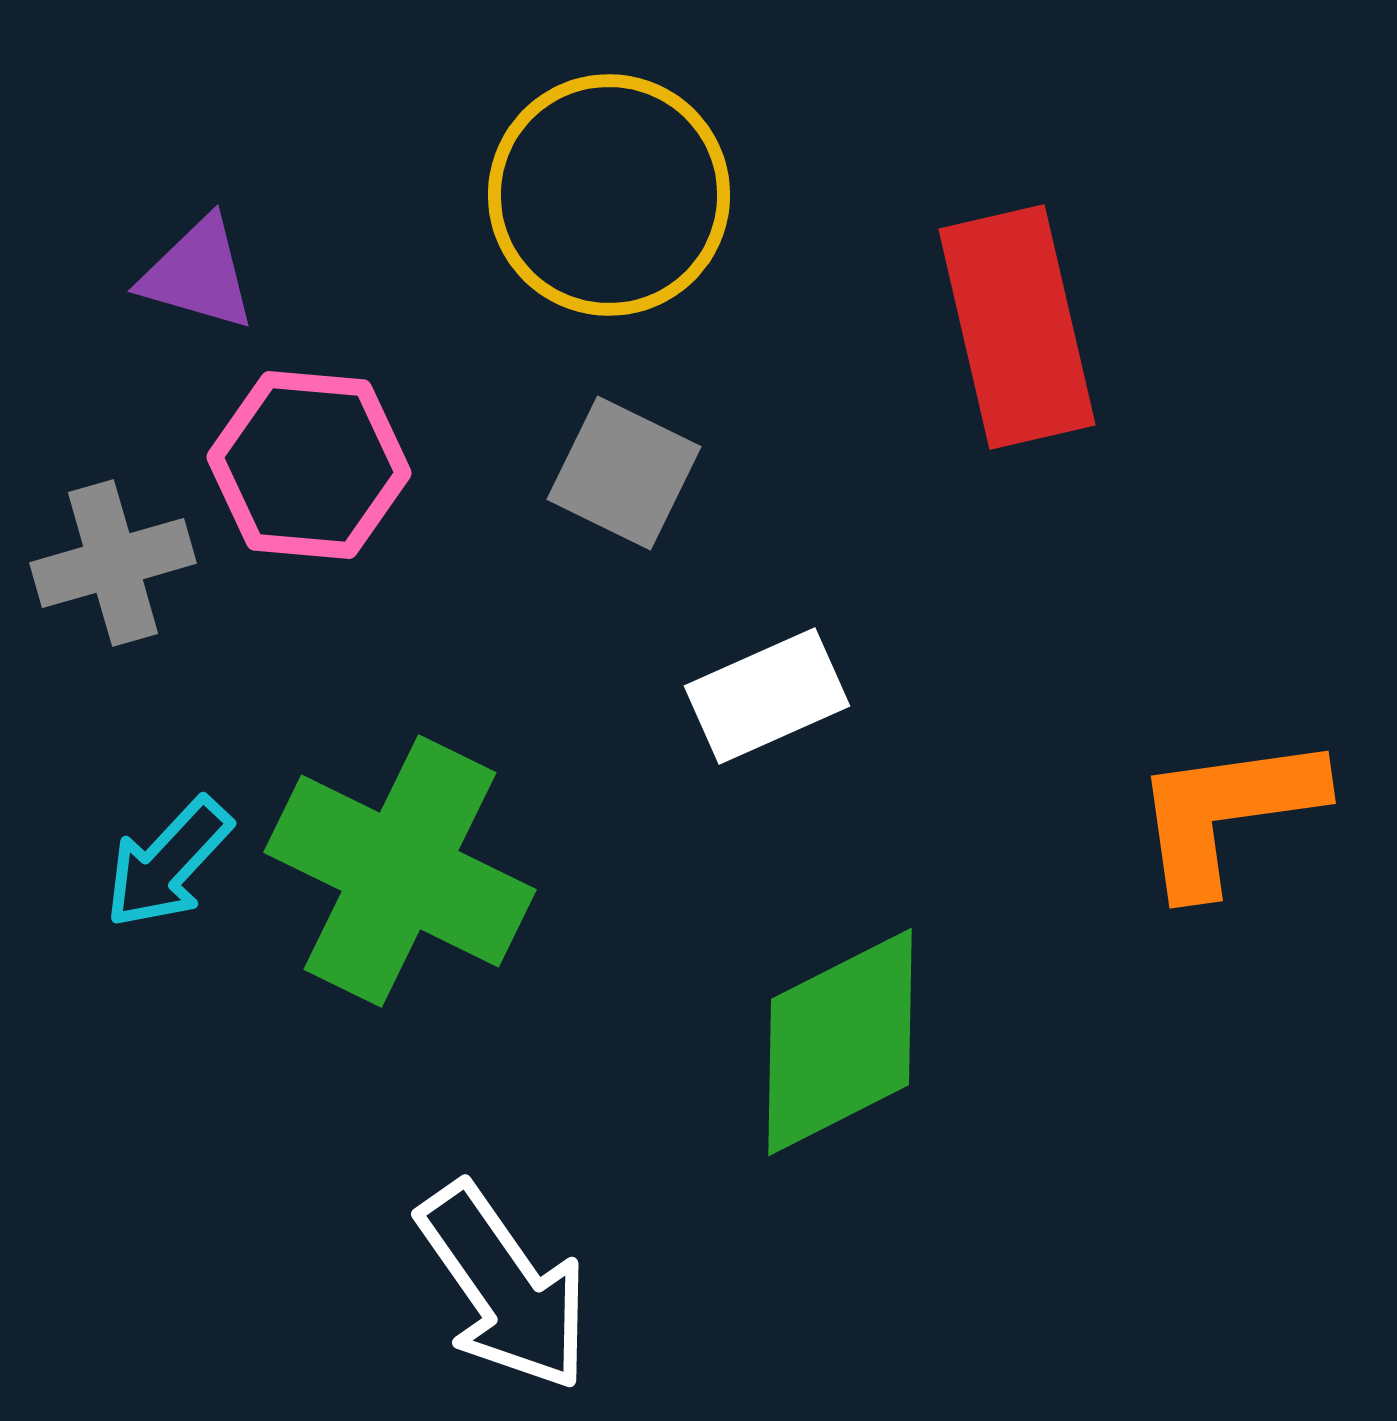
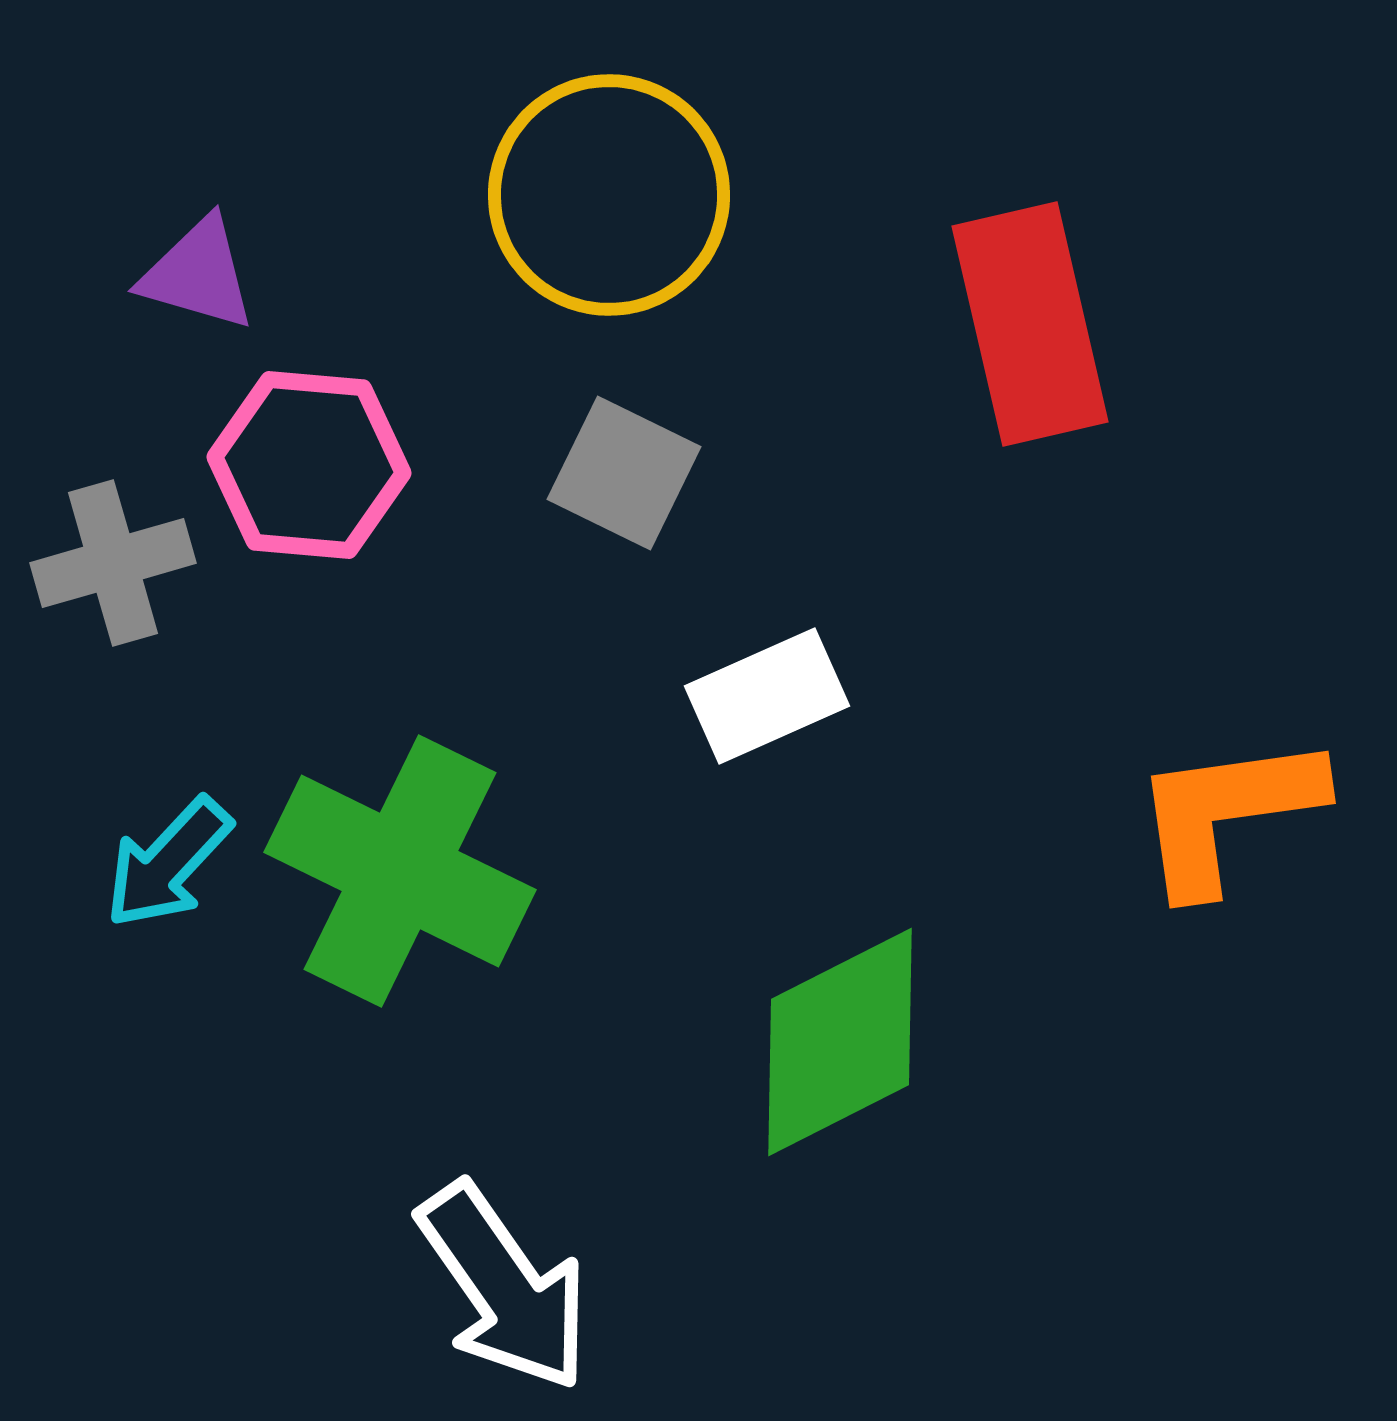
red rectangle: moved 13 px right, 3 px up
